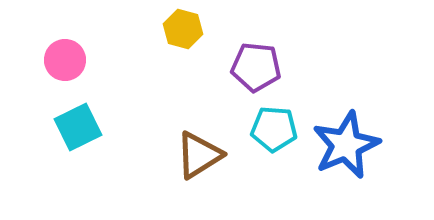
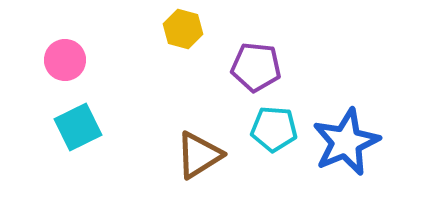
blue star: moved 3 px up
